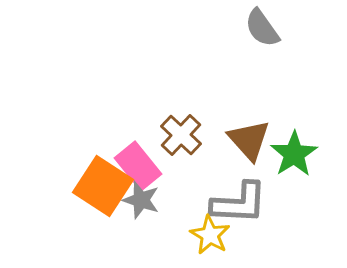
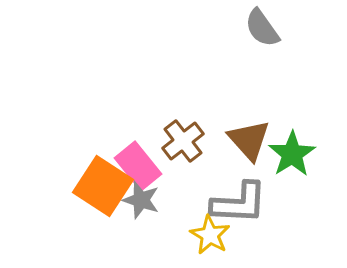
brown cross: moved 2 px right, 6 px down; rotated 9 degrees clockwise
green star: moved 2 px left
